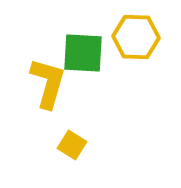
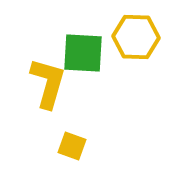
yellow square: moved 1 px down; rotated 12 degrees counterclockwise
